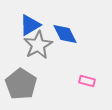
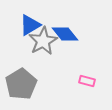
blue diamond: rotated 12 degrees counterclockwise
gray star: moved 5 px right, 4 px up
gray pentagon: rotated 8 degrees clockwise
